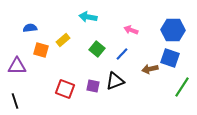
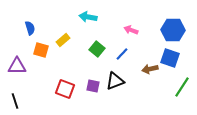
blue semicircle: rotated 80 degrees clockwise
